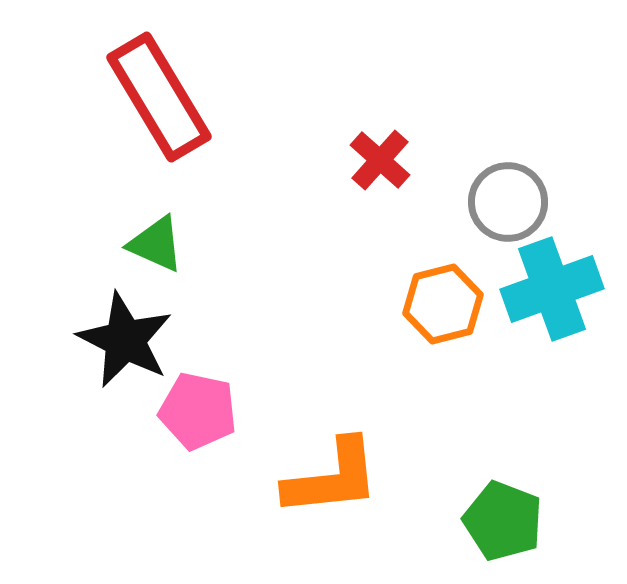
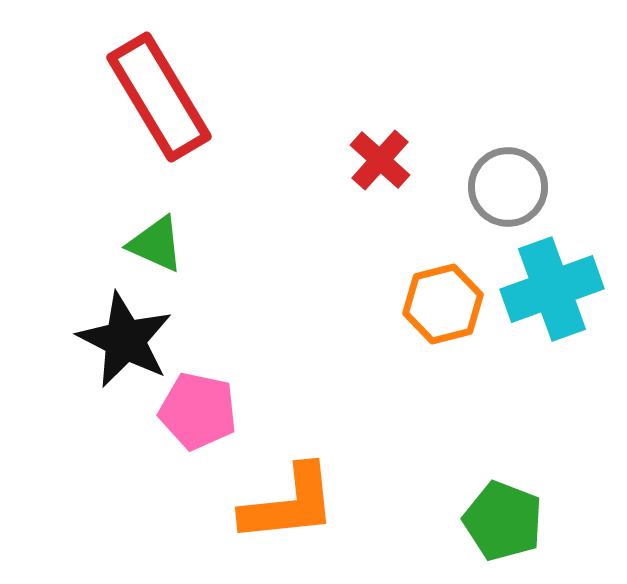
gray circle: moved 15 px up
orange L-shape: moved 43 px left, 26 px down
